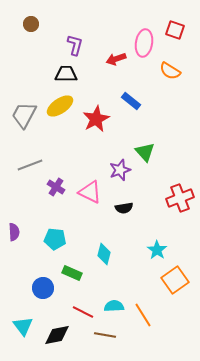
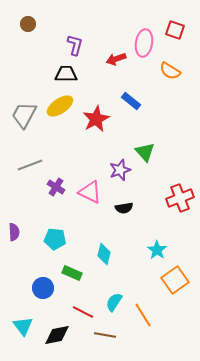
brown circle: moved 3 px left
cyan semicircle: moved 4 px up; rotated 54 degrees counterclockwise
